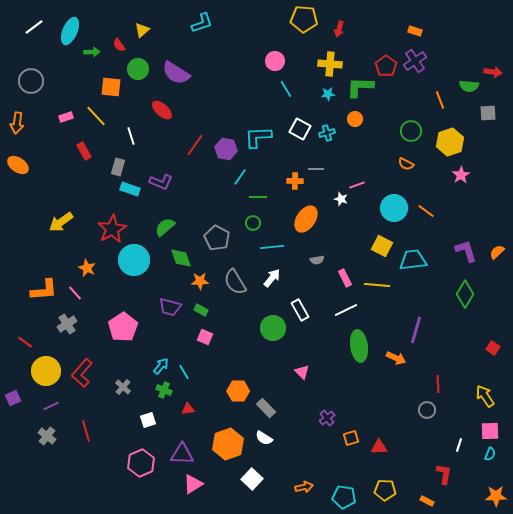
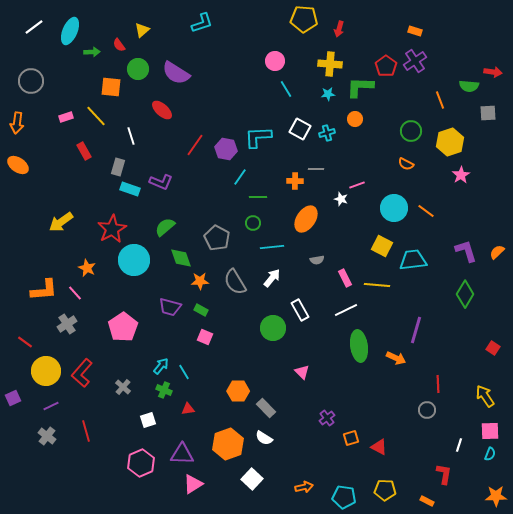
red triangle at (379, 447): rotated 30 degrees clockwise
